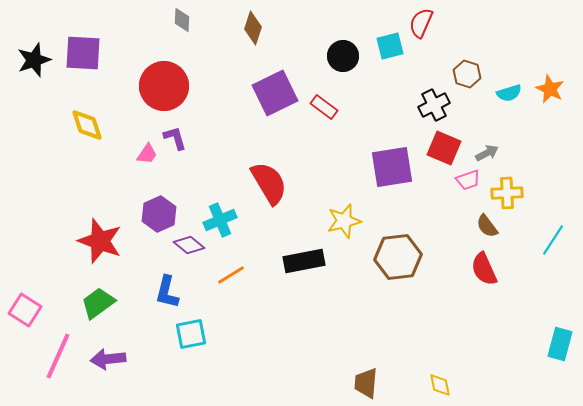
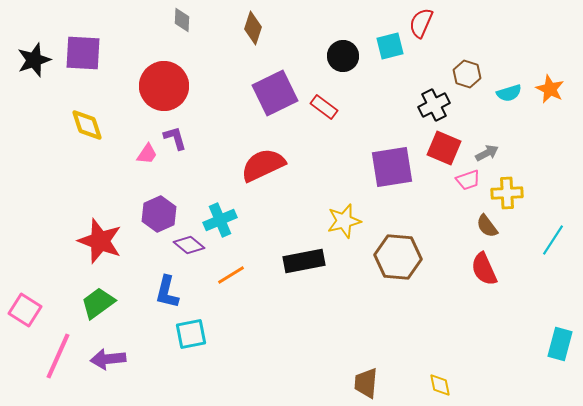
red semicircle at (269, 183): moved 6 px left, 18 px up; rotated 84 degrees counterclockwise
brown hexagon at (398, 257): rotated 12 degrees clockwise
